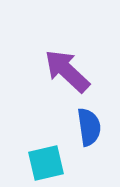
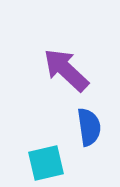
purple arrow: moved 1 px left, 1 px up
